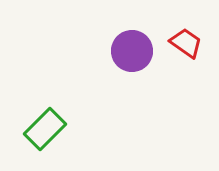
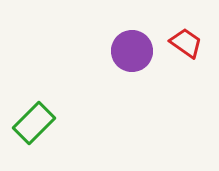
green rectangle: moved 11 px left, 6 px up
